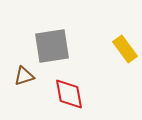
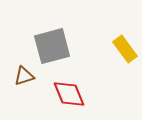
gray square: rotated 6 degrees counterclockwise
red diamond: rotated 12 degrees counterclockwise
